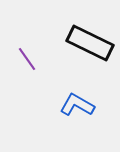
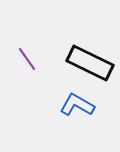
black rectangle: moved 20 px down
